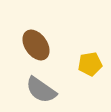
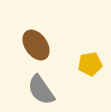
gray semicircle: rotated 20 degrees clockwise
